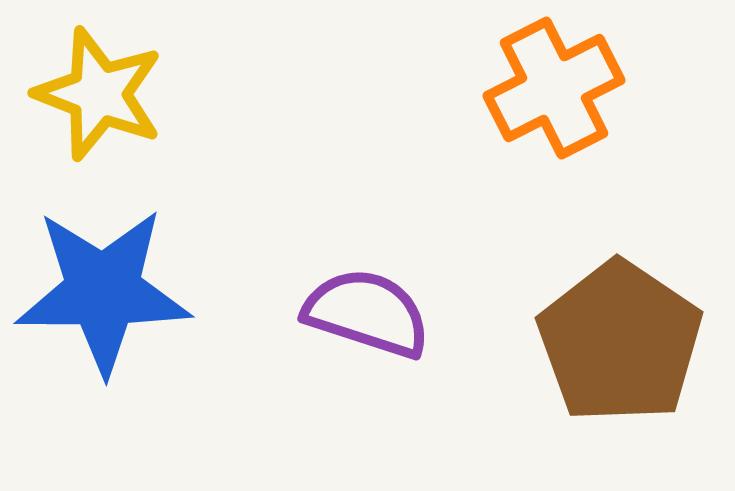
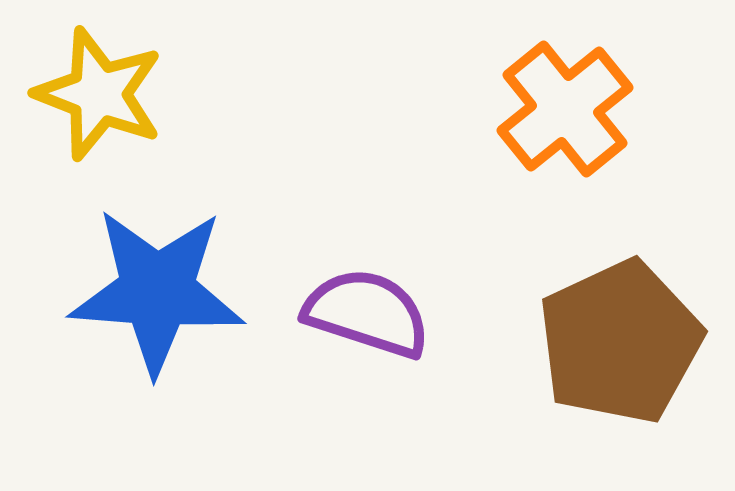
orange cross: moved 11 px right, 21 px down; rotated 12 degrees counterclockwise
blue star: moved 54 px right; rotated 4 degrees clockwise
brown pentagon: rotated 13 degrees clockwise
